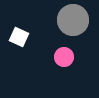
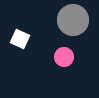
white square: moved 1 px right, 2 px down
